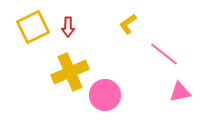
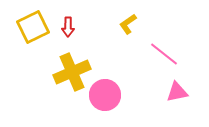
yellow cross: moved 2 px right
pink triangle: moved 3 px left
